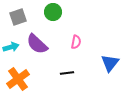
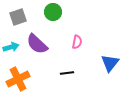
pink semicircle: moved 1 px right
orange cross: rotated 10 degrees clockwise
